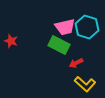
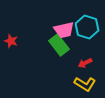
pink trapezoid: moved 1 px left, 3 px down
green rectangle: rotated 25 degrees clockwise
red arrow: moved 9 px right
yellow L-shape: rotated 10 degrees counterclockwise
